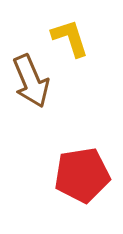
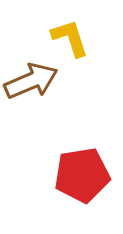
brown arrow: rotated 90 degrees counterclockwise
